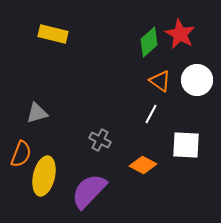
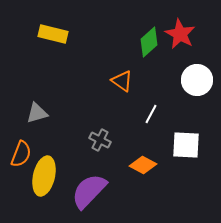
orange triangle: moved 38 px left
